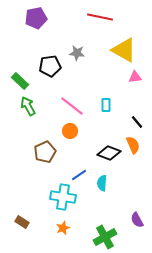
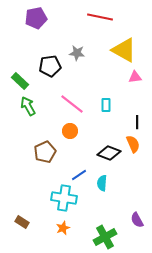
pink line: moved 2 px up
black line: rotated 40 degrees clockwise
orange semicircle: moved 1 px up
cyan cross: moved 1 px right, 1 px down
